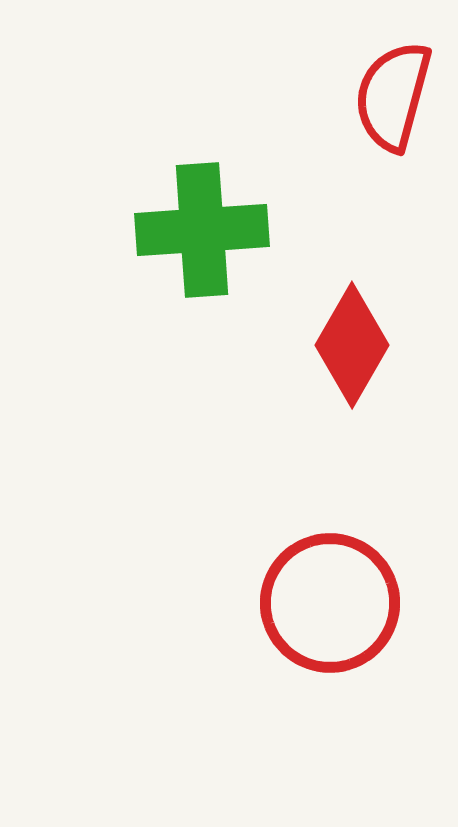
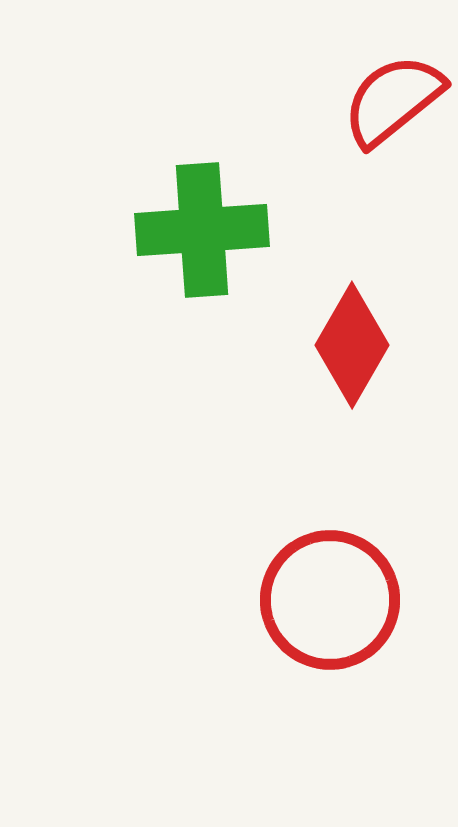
red semicircle: moved 4 px down; rotated 36 degrees clockwise
red circle: moved 3 px up
